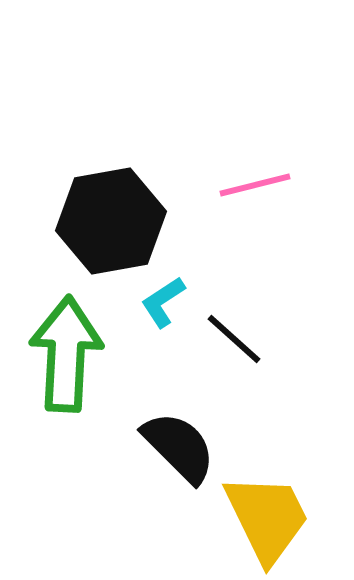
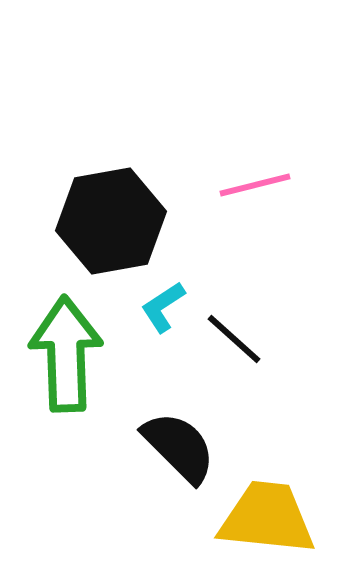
cyan L-shape: moved 5 px down
green arrow: rotated 5 degrees counterclockwise
yellow trapezoid: rotated 58 degrees counterclockwise
